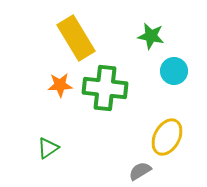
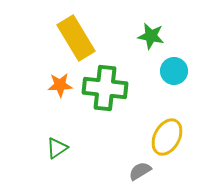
green triangle: moved 9 px right
